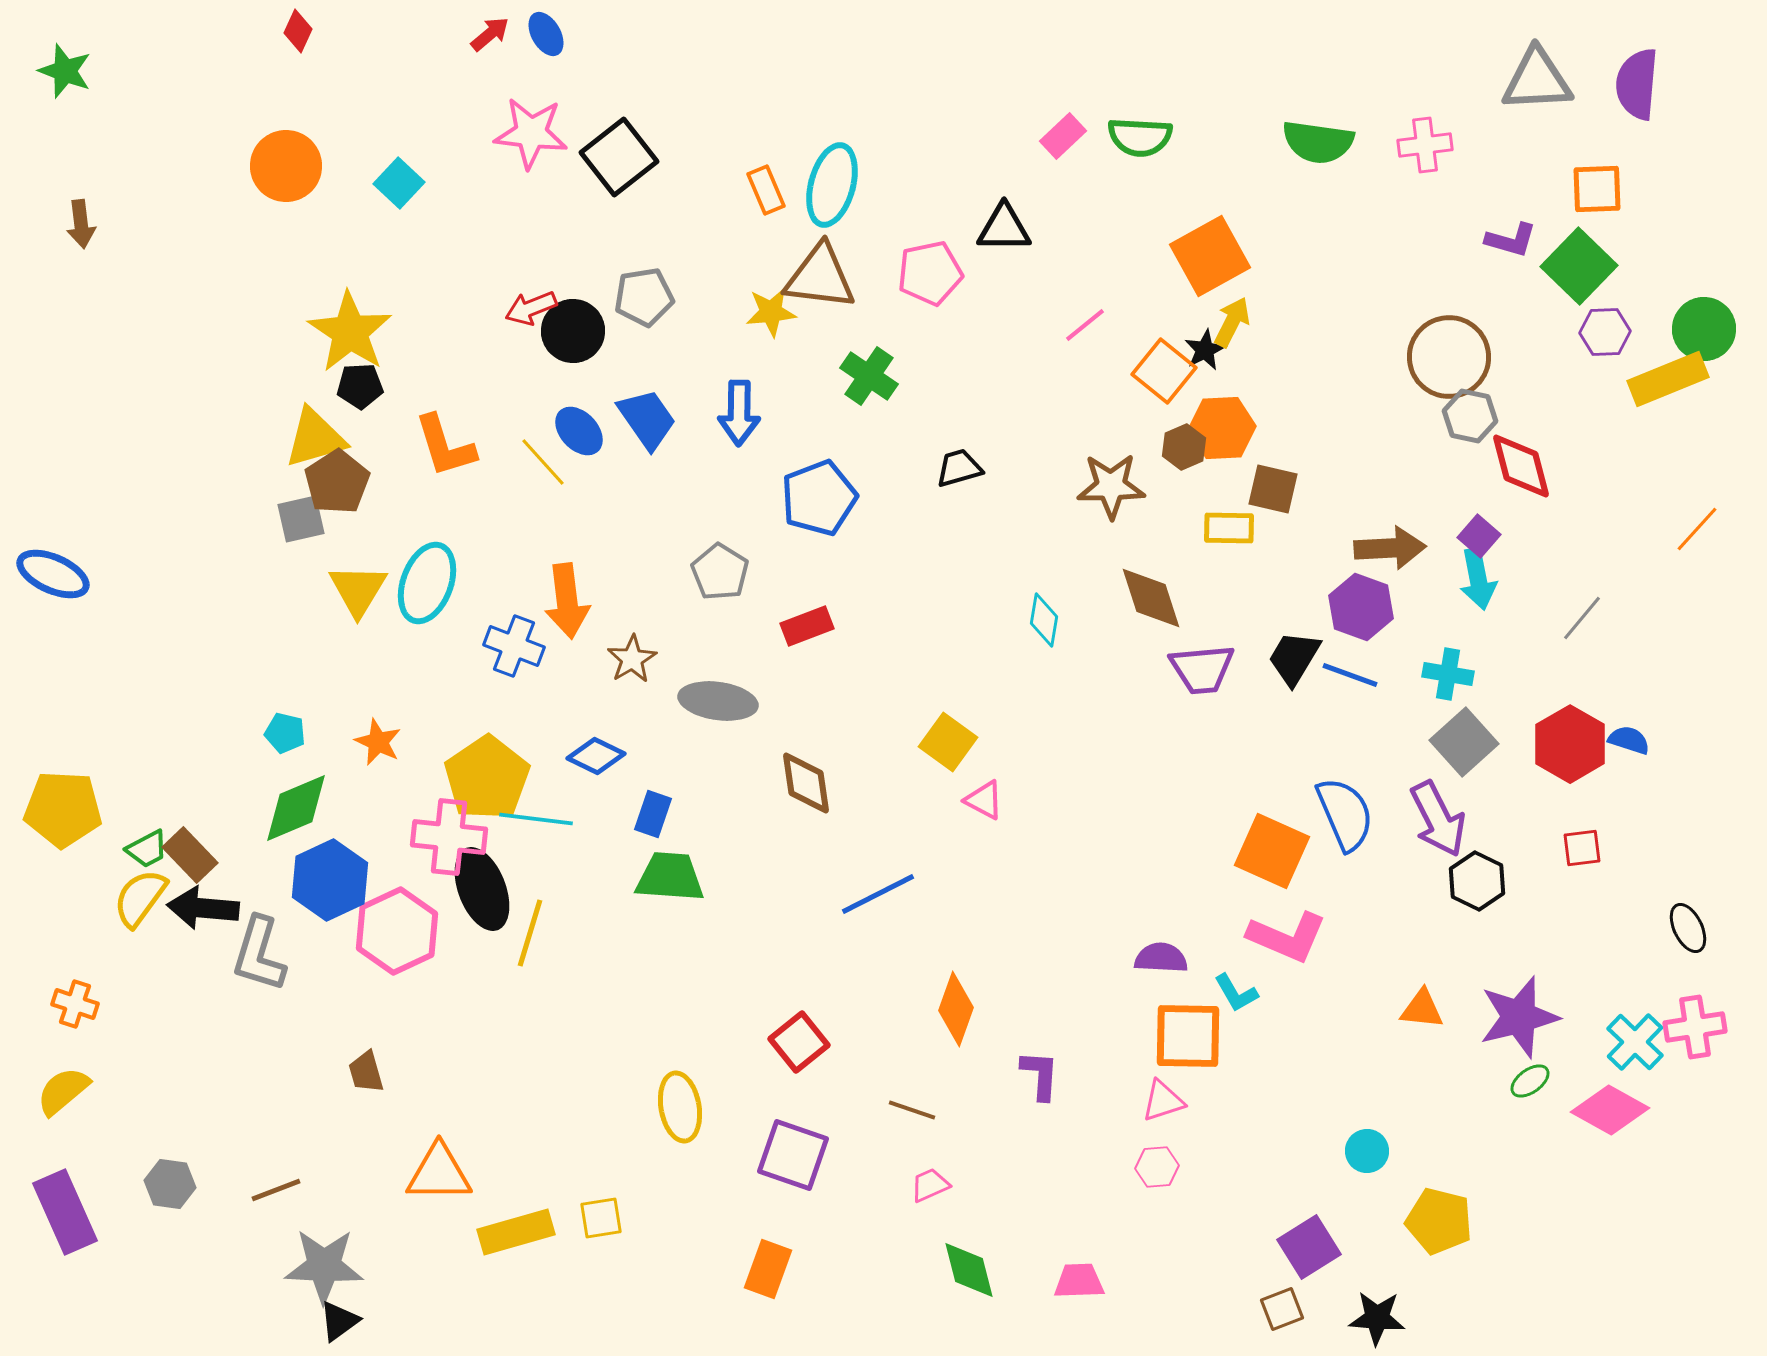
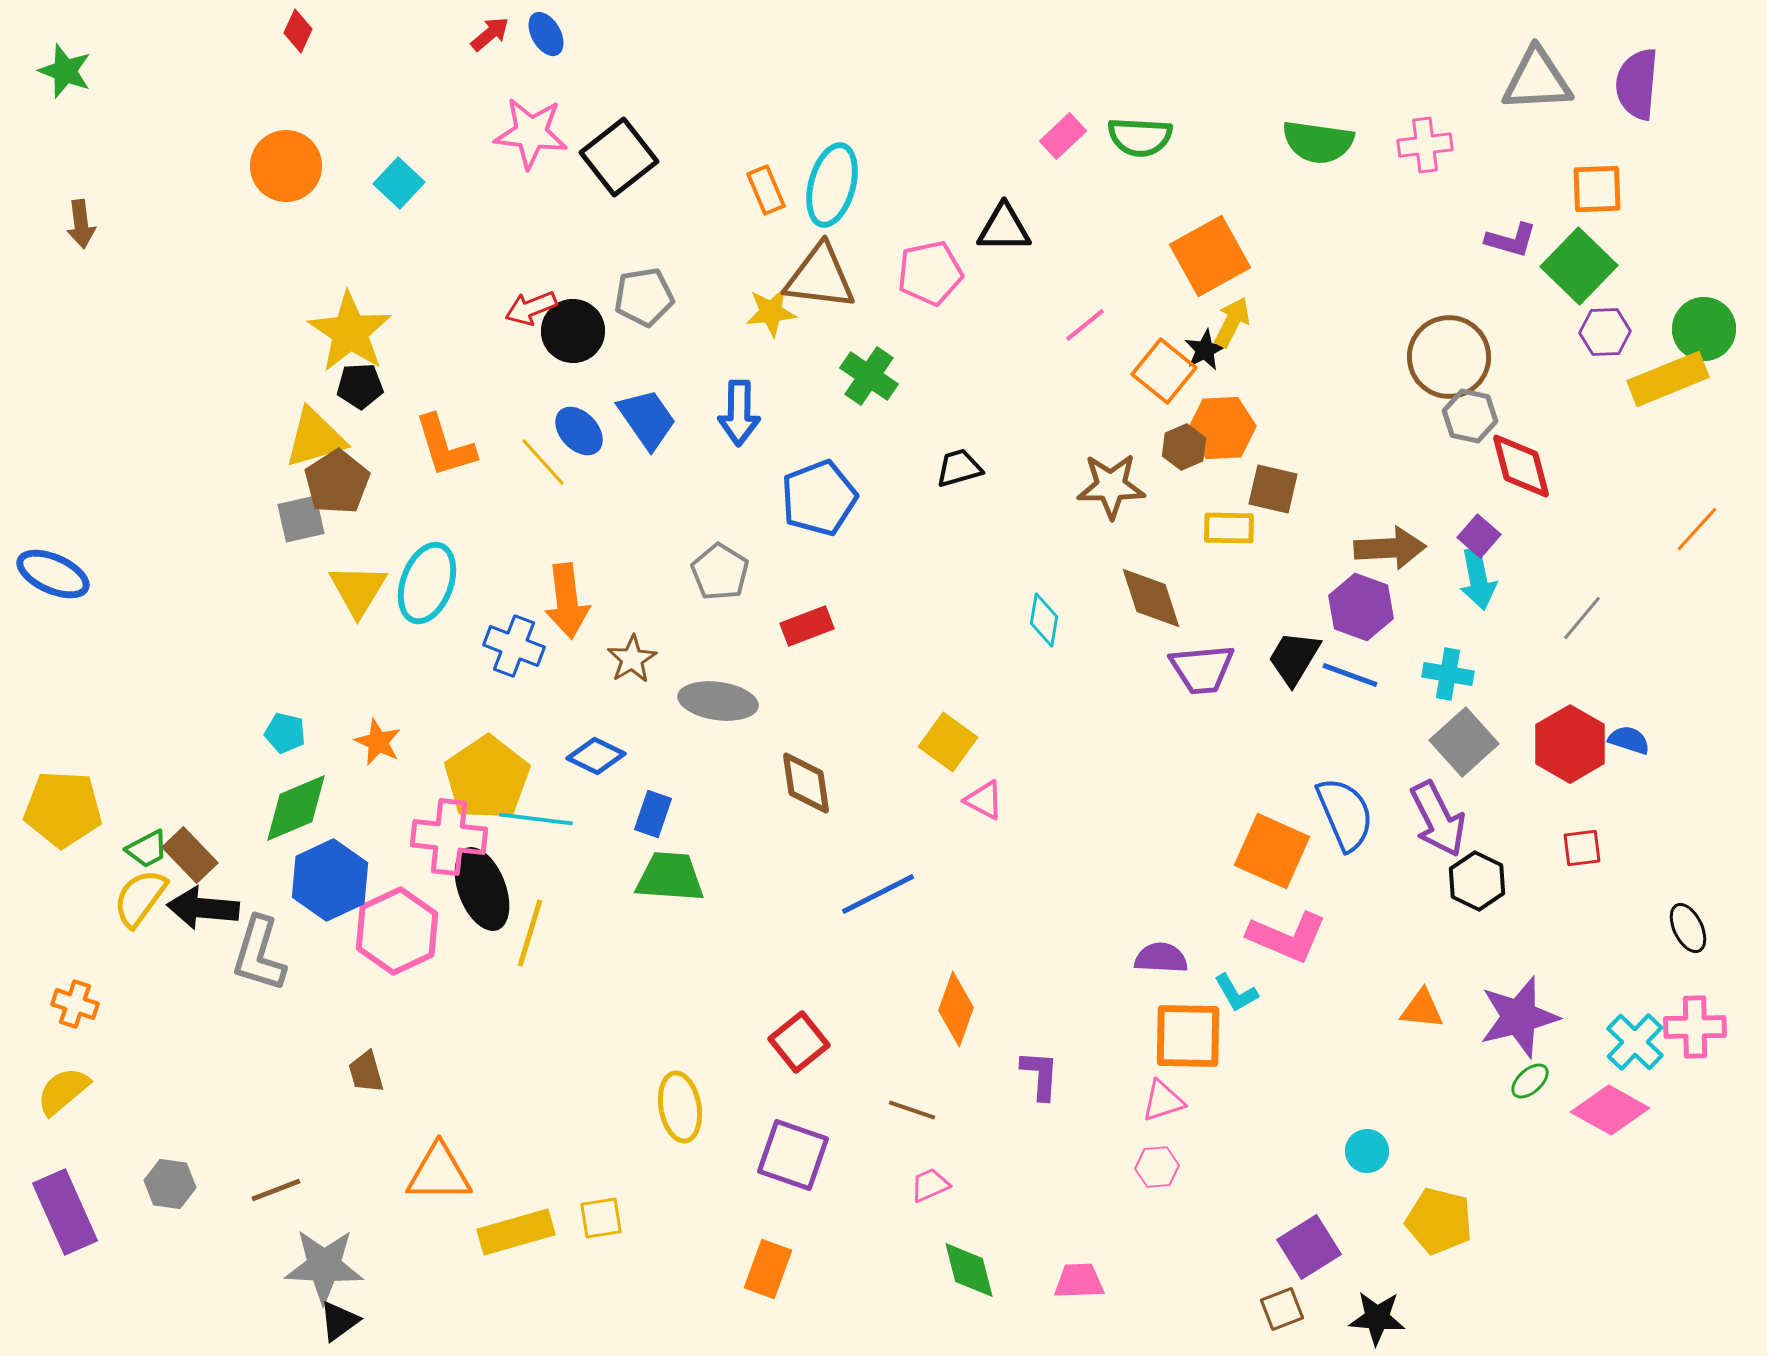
pink cross at (1695, 1027): rotated 8 degrees clockwise
green ellipse at (1530, 1081): rotated 6 degrees counterclockwise
